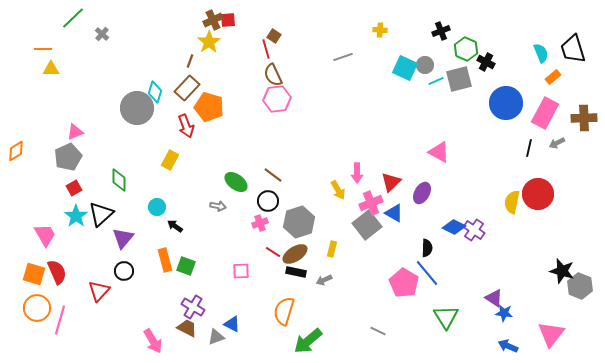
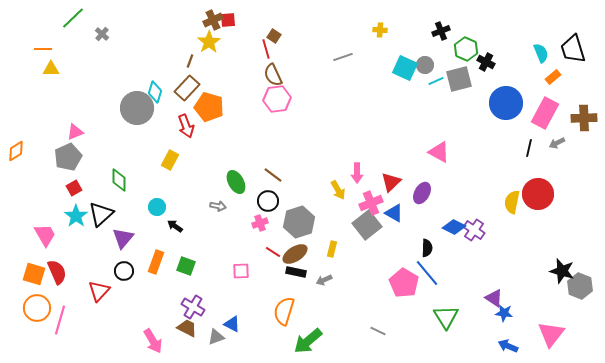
green ellipse at (236, 182): rotated 25 degrees clockwise
orange rectangle at (165, 260): moved 9 px left, 2 px down; rotated 35 degrees clockwise
